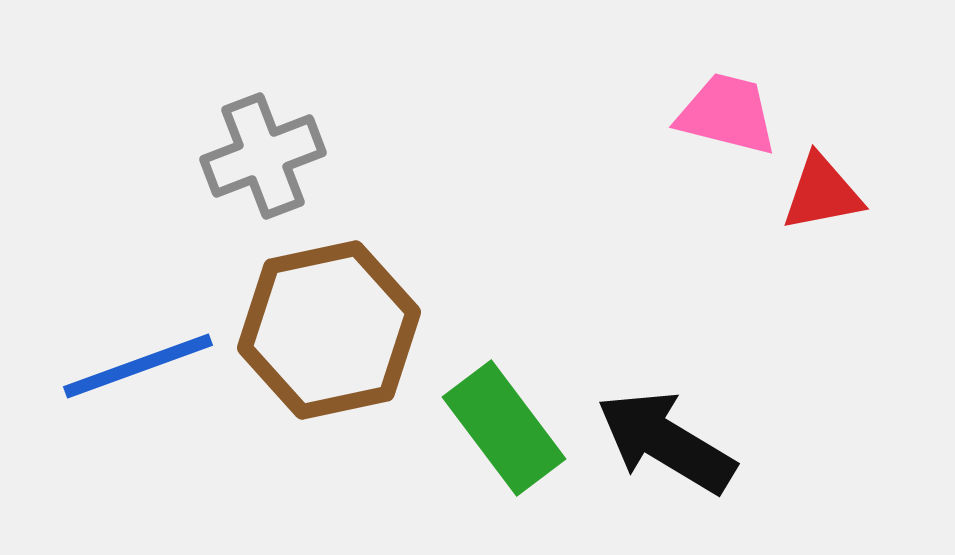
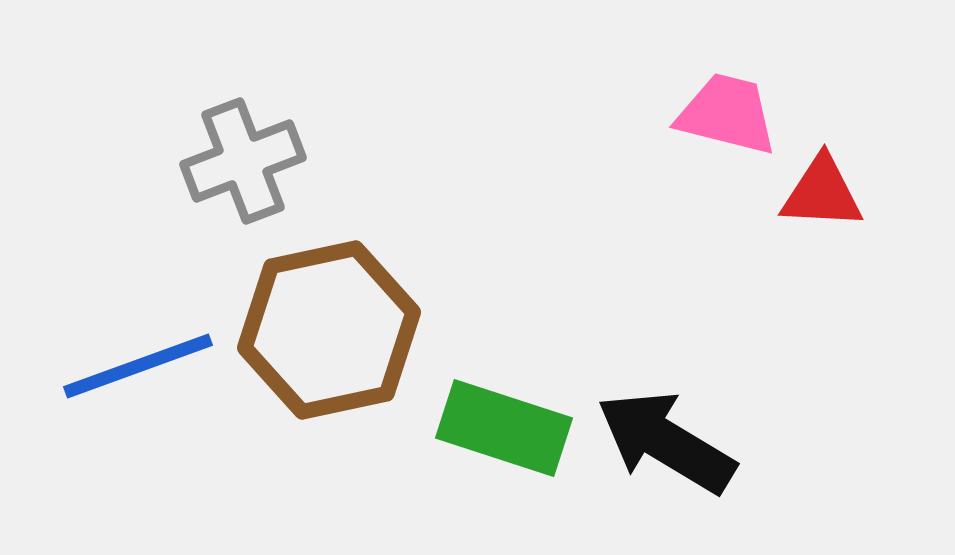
gray cross: moved 20 px left, 5 px down
red triangle: rotated 14 degrees clockwise
green rectangle: rotated 35 degrees counterclockwise
